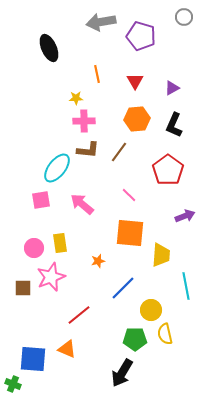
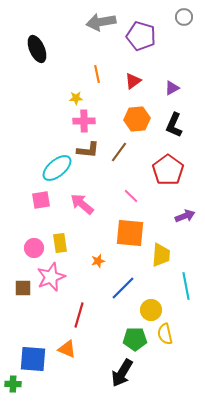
black ellipse: moved 12 px left, 1 px down
red triangle: moved 2 px left; rotated 24 degrees clockwise
cyan ellipse: rotated 12 degrees clockwise
pink line: moved 2 px right, 1 px down
red line: rotated 35 degrees counterclockwise
green cross: rotated 21 degrees counterclockwise
